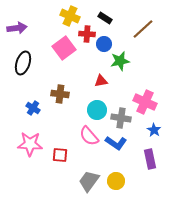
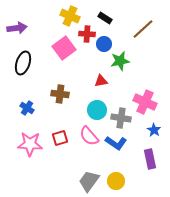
blue cross: moved 6 px left
red square: moved 17 px up; rotated 21 degrees counterclockwise
